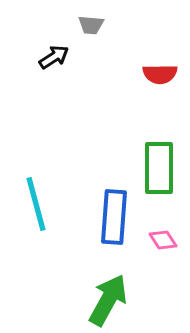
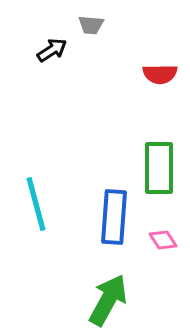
black arrow: moved 2 px left, 7 px up
